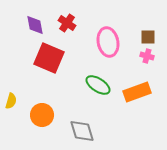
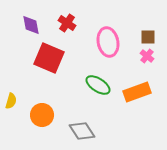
purple diamond: moved 4 px left
pink cross: rotated 24 degrees clockwise
gray diamond: rotated 16 degrees counterclockwise
